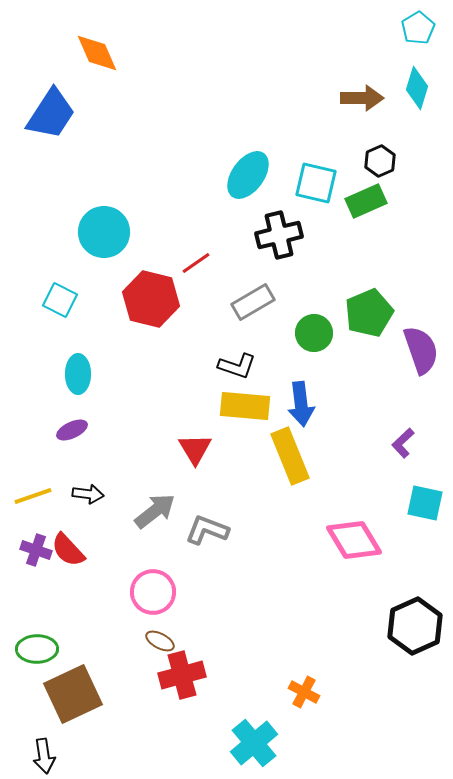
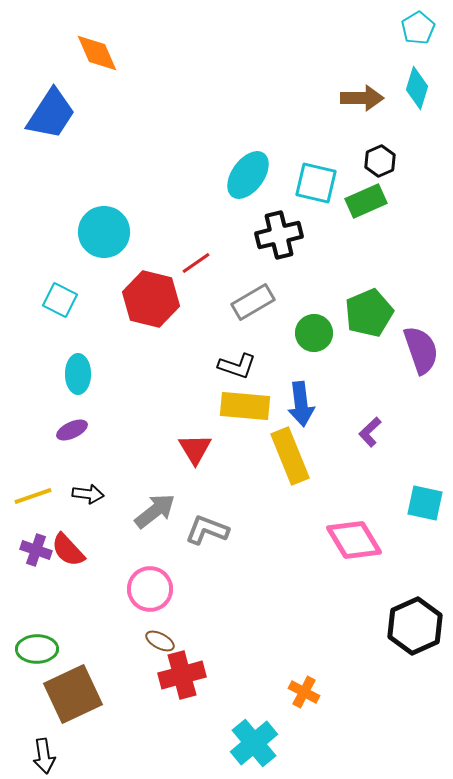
purple L-shape at (403, 443): moved 33 px left, 11 px up
pink circle at (153, 592): moved 3 px left, 3 px up
